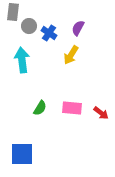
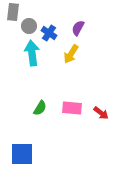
yellow arrow: moved 1 px up
cyan arrow: moved 10 px right, 7 px up
